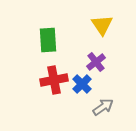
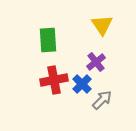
gray arrow: moved 1 px left, 7 px up; rotated 10 degrees counterclockwise
